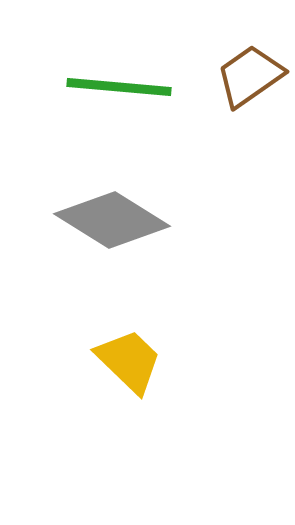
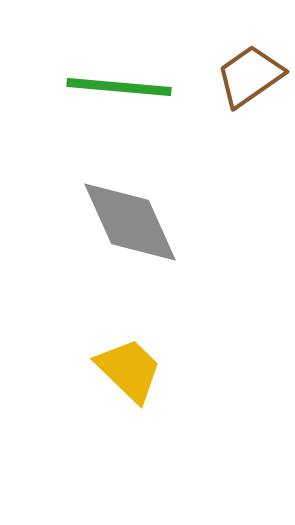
gray diamond: moved 18 px right, 2 px down; rotated 34 degrees clockwise
yellow trapezoid: moved 9 px down
